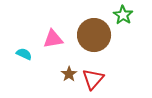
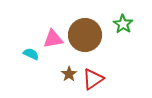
green star: moved 9 px down
brown circle: moved 9 px left
cyan semicircle: moved 7 px right
red triangle: rotated 15 degrees clockwise
